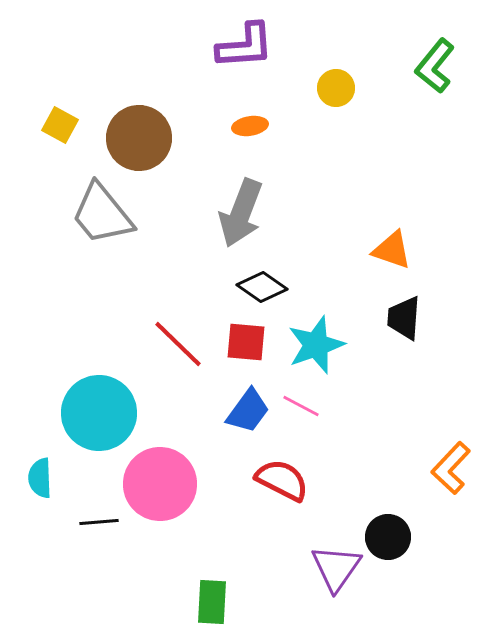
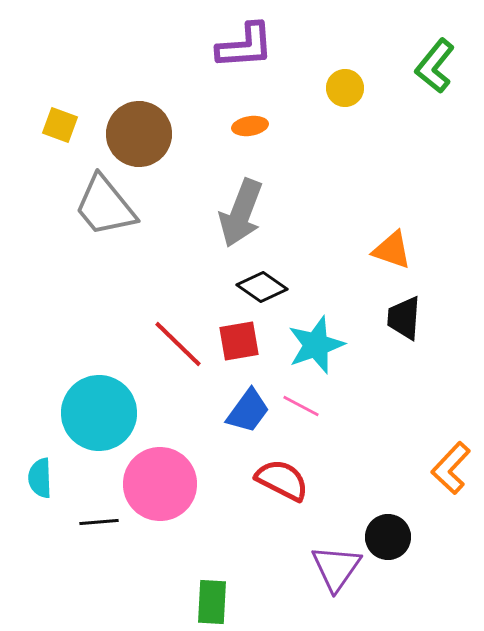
yellow circle: moved 9 px right
yellow square: rotated 9 degrees counterclockwise
brown circle: moved 4 px up
gray trapezoid: moved 3 px right, 8 px up
red square: moved 7 px left, 1 px up; rotated 15 degrees counterclockwise
